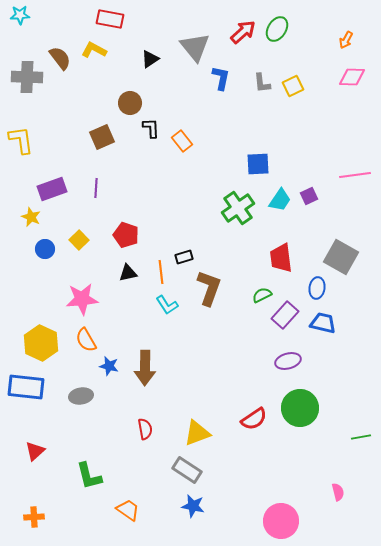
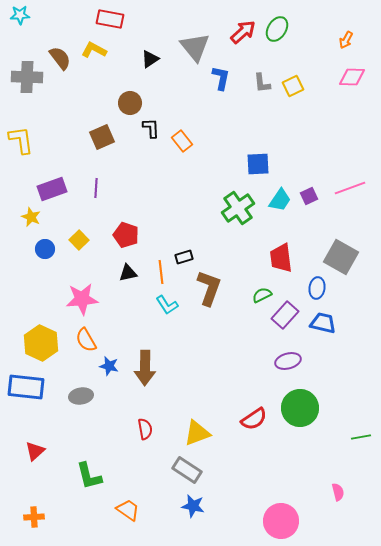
pink line at (355, 175): moved 5 px left, 13 px down; rotated 12 degrees counterclockwise
